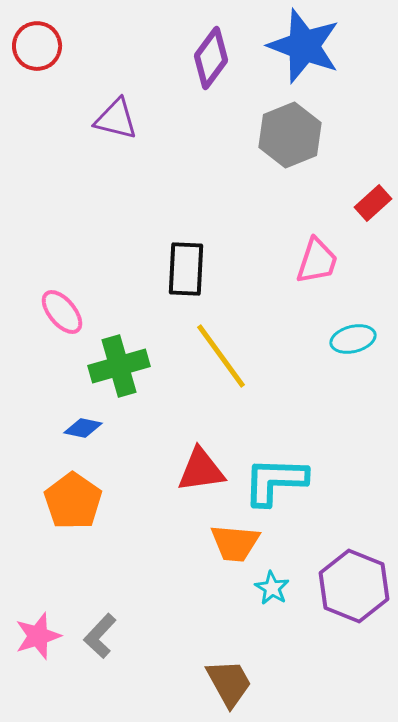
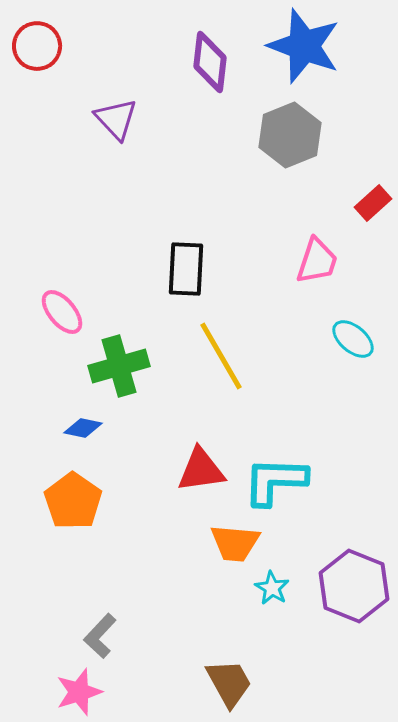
purple diamond: moved 1 px left, 4 px down; rotated 30 degrees counterclockwise
purple triangle: rotated 33 degrees clockwise
cyan ellipse: rotated 54 degrees clockwise
yellow line: rotated 6 degrees clockwise
pink star: moved 41 px right, 56 px down
